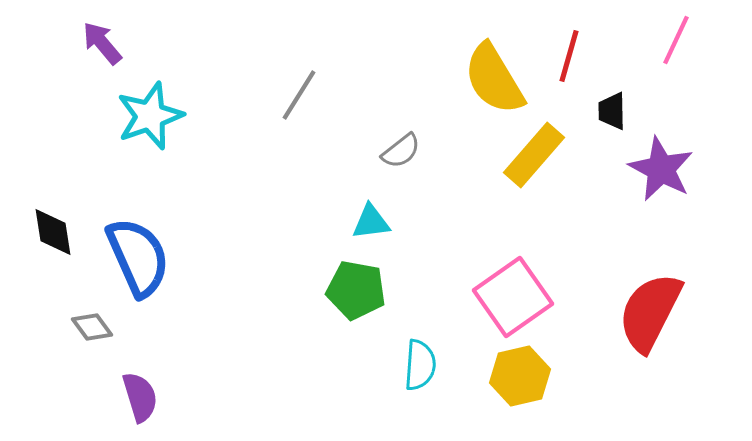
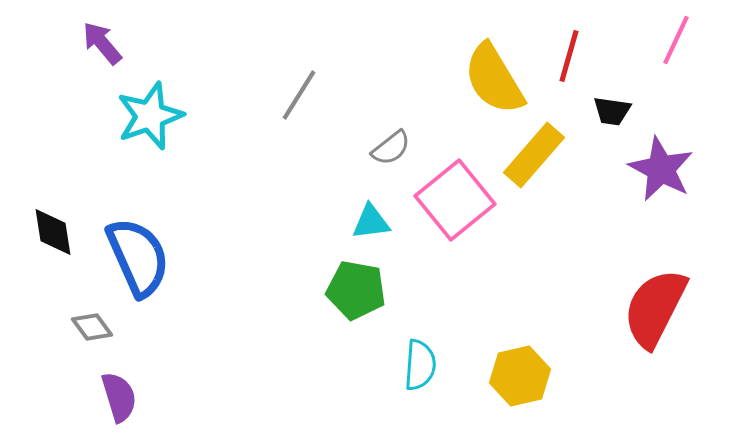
black trapezoid: rotated 81 degrees counterclockwise
gray semicircle: moved 10 px left, 3 px up
pink square: moved 58 px left, 97 px up; rotated 4 degrees counterclockwise
red semicircle: moved 5 px right, 4 px up
purple semicircle: moved 21 px left
